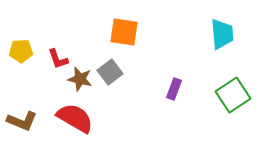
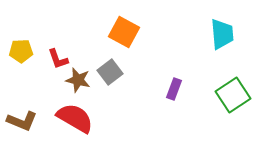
orange square: rotated 20 degrees clockwise
brown star: moved 2 px left, 1 px down
